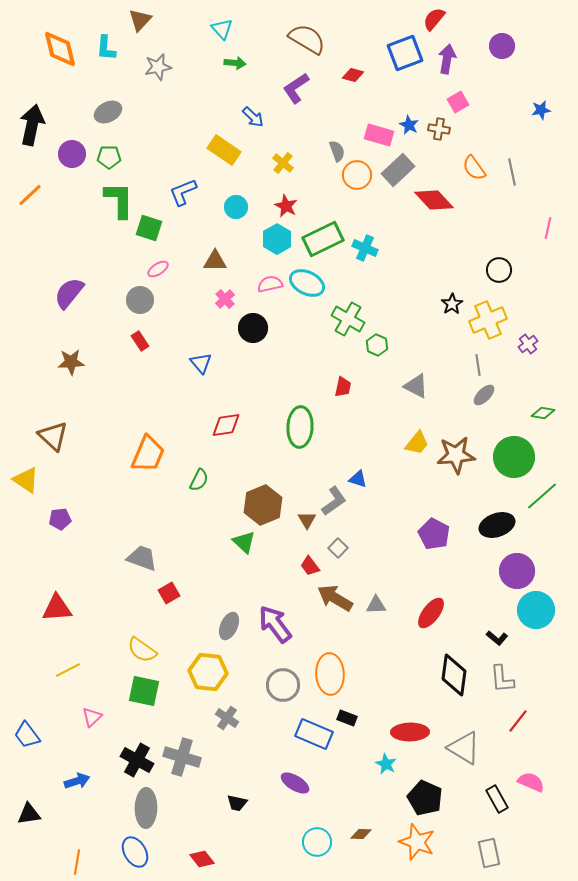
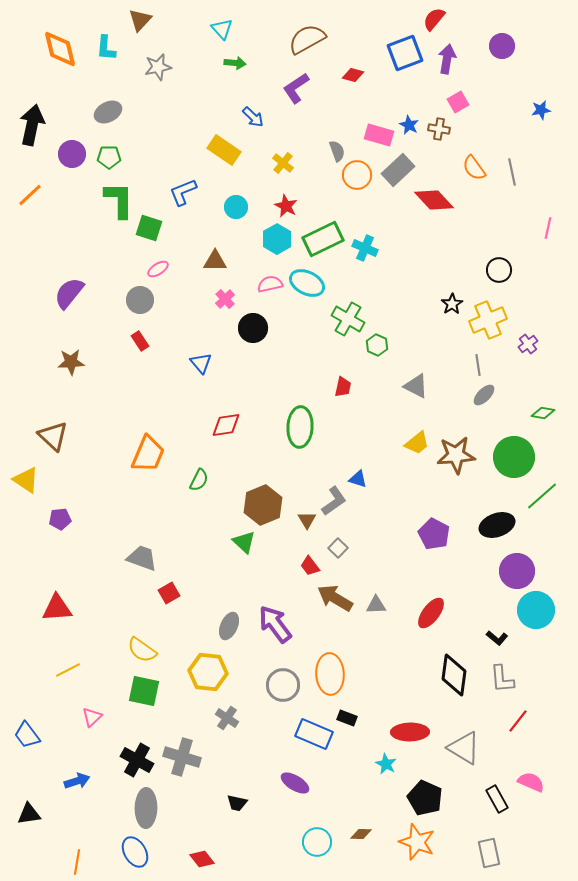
brown semicircle at (307, 39): rotated 60 degrees counterclockwise
yellow trapezoid at (417, 443): rotated 12 degrees clockwise
